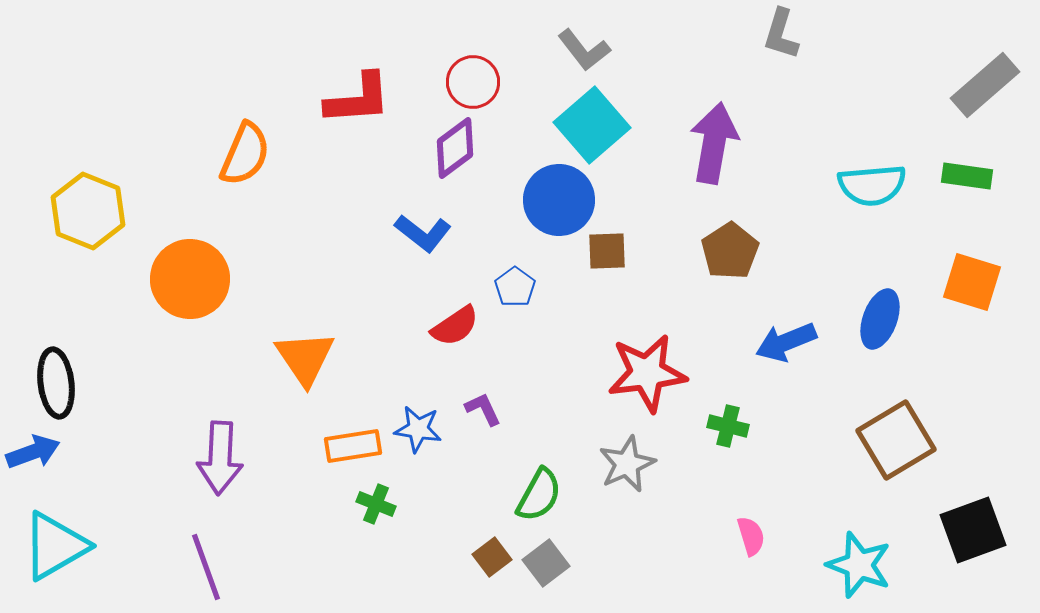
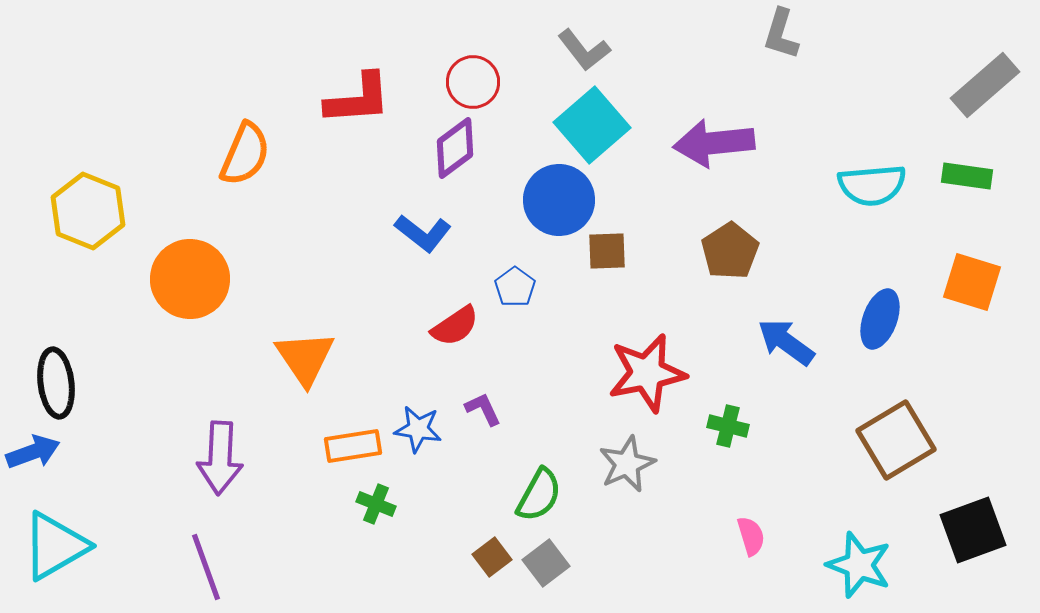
purple arrow at (714, 143): rotated 106 degrees counterclockwise
blue arrow at (786, 342): rotated 58 degrees clockwise
red star at (647, 373): rotated 4 degrees counterclockwise
